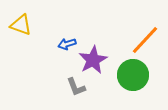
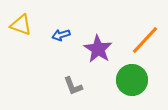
blue arrow: moved 6 px left, 9 px up
purple star: moved 5 px right, 11 px up; rotated 12 degrees counterclockwise
green circle: moved 1 px left, 5 px down
gray L-shape: moved 3 px left, 1 px up
